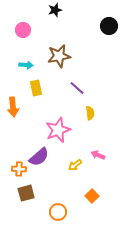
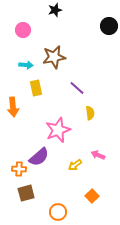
brown star: moved 5 px left, 1 px down
